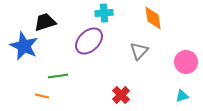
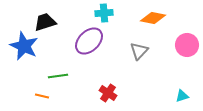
orange diamond: rotated 70 degrees counterclockwise
pink circle: moved 1 px right, 17 px up
red cross: moved 13 px left, 2 px up; rotated 12 degrees counterclockwise
